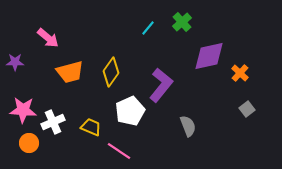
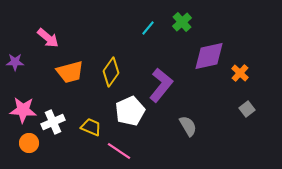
gray semicircle: rotated 10 degrees counterclockwise
